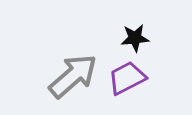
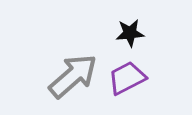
black star: moved 5 px left, 5 px up
